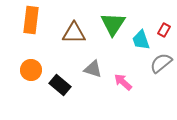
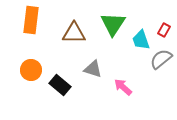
gray semicircle: moved 4 px up
pink arrow: moved 5 px down
